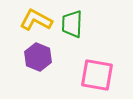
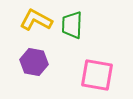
green trapezoid: moved 1 px down
purple hexagon: moved 4 px left, 5 px down; rotated 12 degrees counterclockwise
